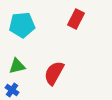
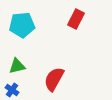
red semicircle: moved 6 px down
